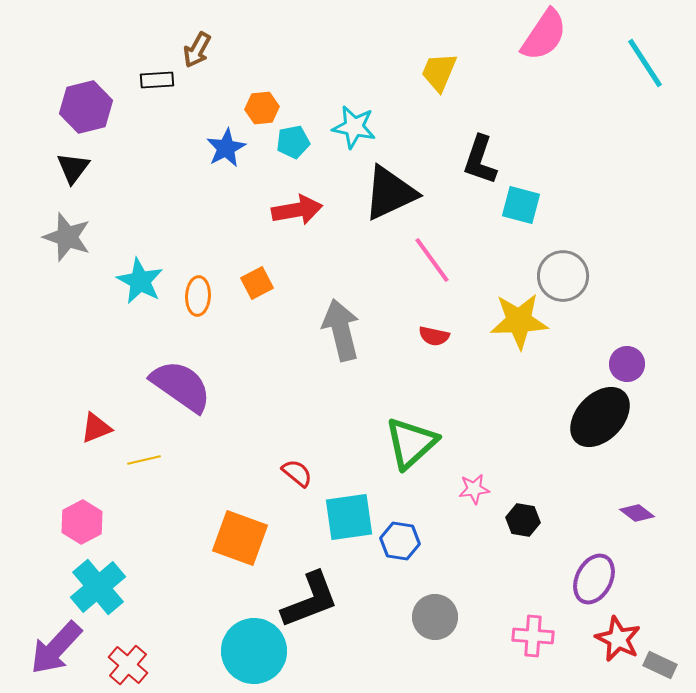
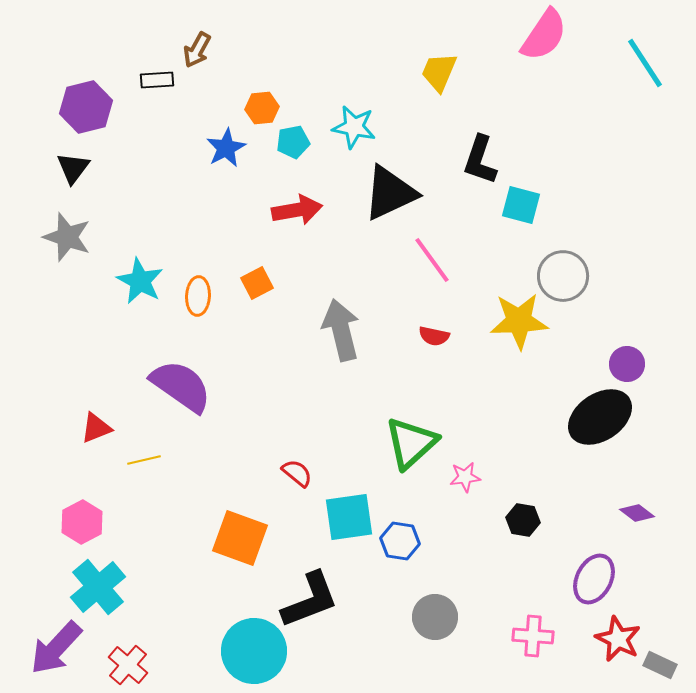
black ellipse at (600, 417): rotated 12 degrees clockwise
pink star at (474, 489): moved 9 px left, 12 px up
